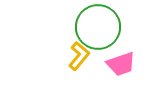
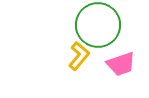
green circle: moved 2 px up
